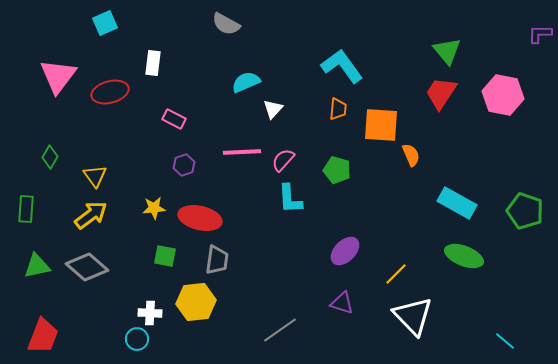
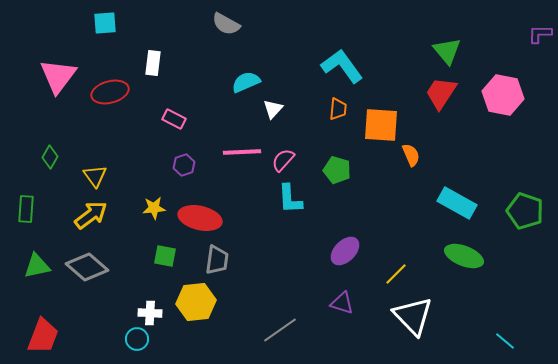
cyan square at (105, 23): rotated 20 degrees clockwise
